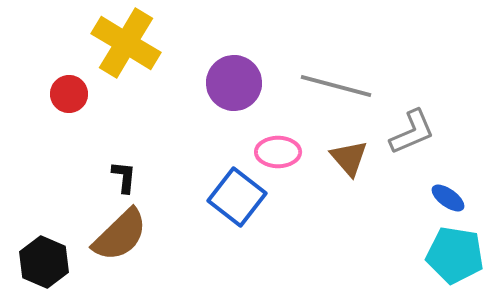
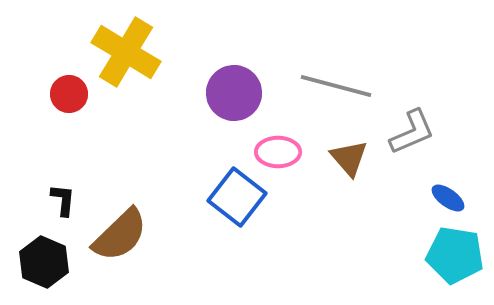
yellow cross: moved 9 px down
purple circle: moved 10 px down
black L-shape: moved 61 px left, 23 px down
